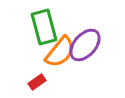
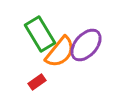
green rectangle: moved 4 px left, 7 px down; rotated 16 degrees counterclockwise
purple ellipse: moved 1 px right
